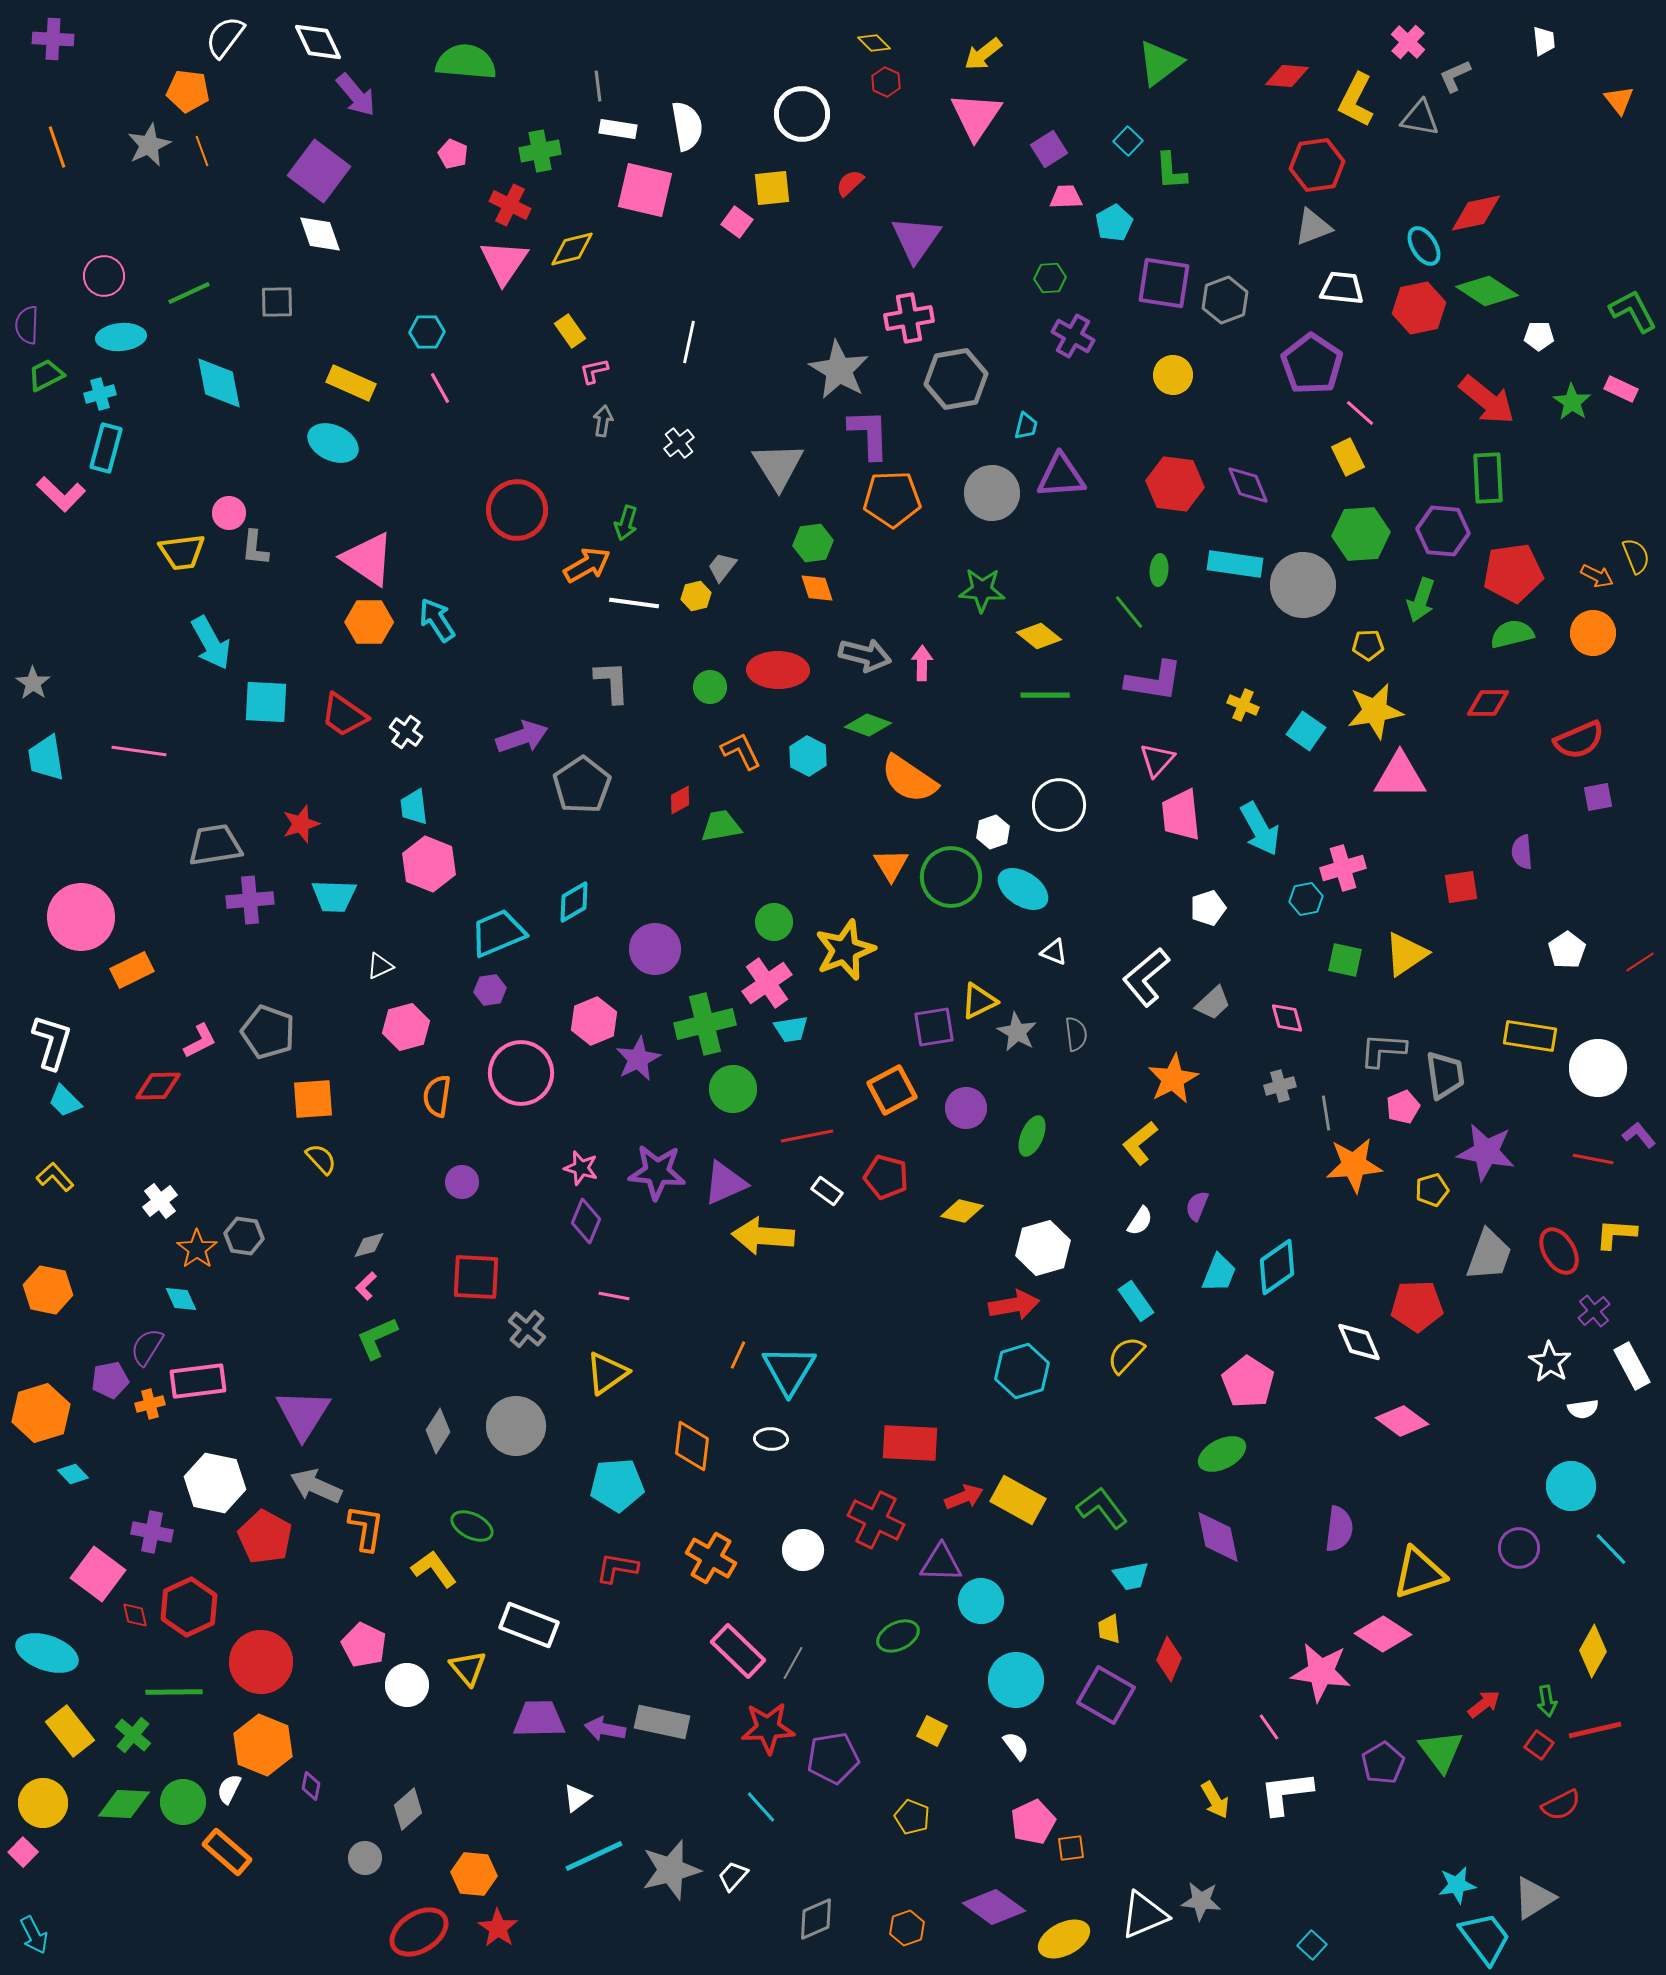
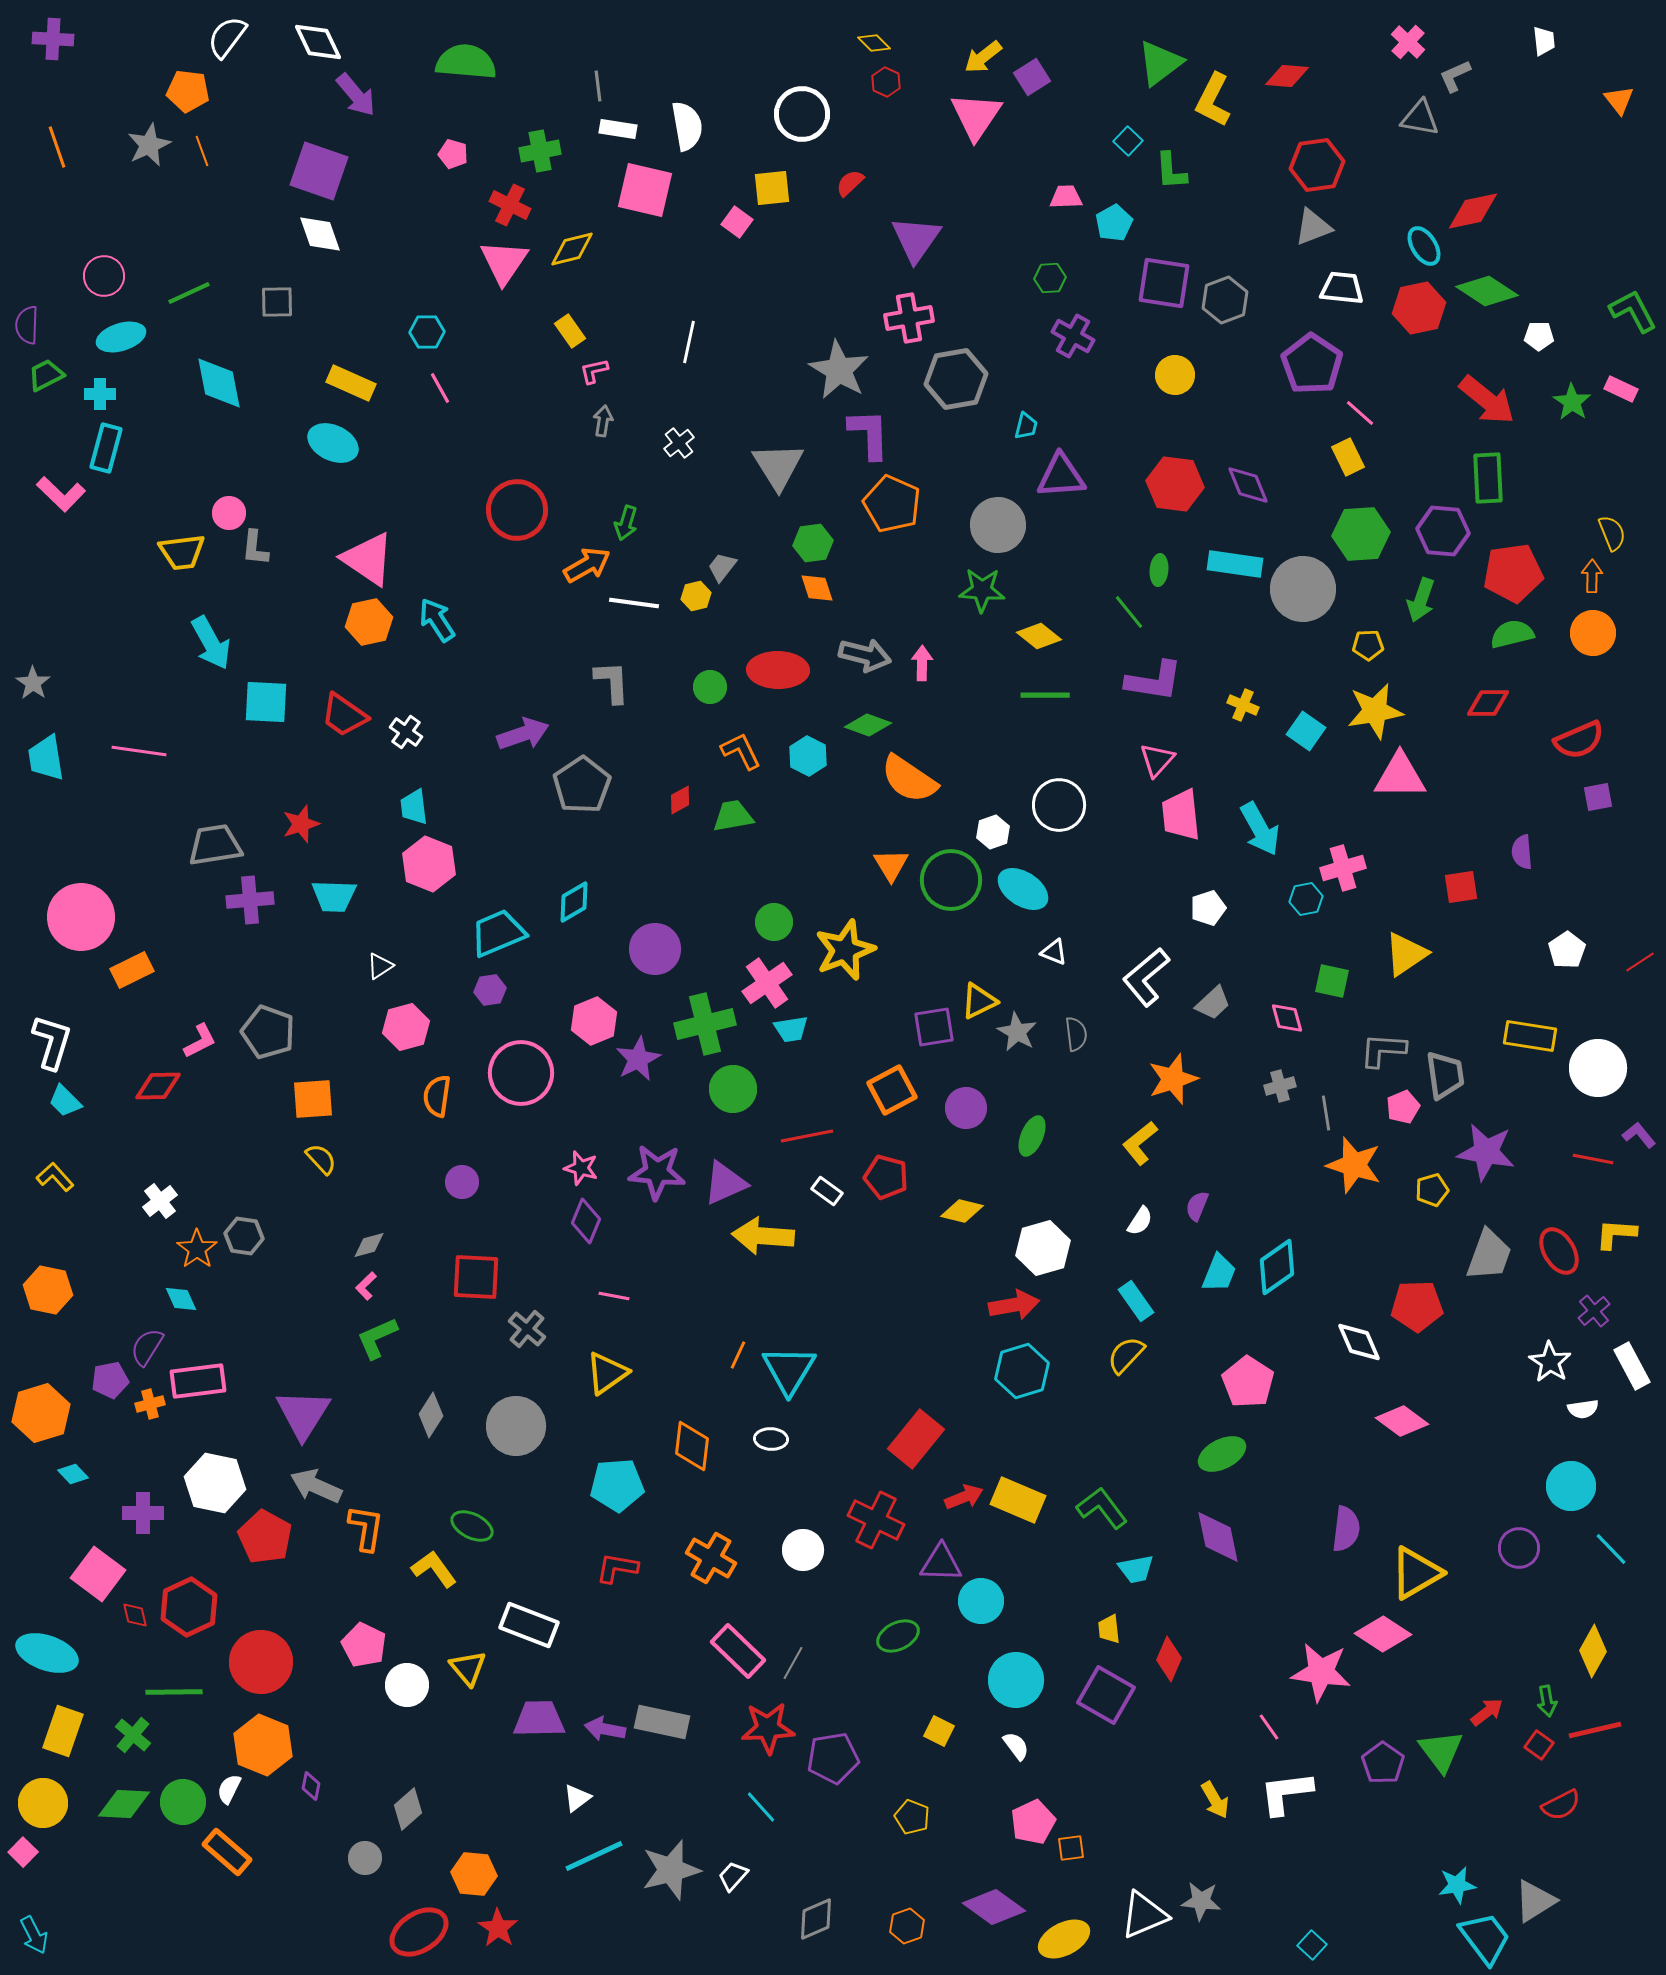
white semicircle at (225, 37): moved 2 px right
yellow arrow at (983, 54): moved 3 px down
yellow L-shape at (1356, 100): moved 143 px left
purple square at (1049, 149): moved 17 px left, 72 px up
pink pentagon at (453, 154): rotated 8 degrees counterclockwise
purple square at (319, 171): rotated 18 degrees counterclockwise
red diamond at (1476, 213): moved 3 px left, 2 px up
cyan ellipse at (121, 337): rotated 12 degrees counterclockwise
yellow circle at (1173, 375): moved 2 px right
cyan cross at (100, 394): rotated 16 degrees clockwise
gray circle at (992, 493): moved 6 px right, 32 px down
orange pentagon at (892, 499): moved 5 px down; rotated 26 degrees clockwise
yellow semicircle at (1636, 556): moved 24 px left, 23 px up
orange arrow at (1597, 576): moved 5 px left; rotated 116 degrees counterclockwise
gray circle at (1303, 585): moved 4 px down
orange hexagon at (369, 622): rotated 12 degrees counterclockwise
purple arrow at (522, 737): moved 1 px right, 3 px up
green trapezoid at (721, 826): moved 12 px right, 10 px up
green circle at (951, 877): moved 3 px down
green square at (1345, 960): moved 13 px left, 21 px down
white triangle at (380, 966): rotated 8 degrees counterclockwise
orange star at (1173, 1079): rotated 9 degrees clockwise
orange star at (1354, 1165): rotated 22 degrees clockwise
gray diamond at (438, 1431): moved 7 px left, 16 px up
red rectangle at (910, 1443): moved 6 px right, 4 px up; rotated 54 degrees counterclockwise
yellow rectangle at (1018, 1500): rotated 6 degrees counterclockwise
purple semicircle at (1339, 1529): moved 7 px right
purple cross at (152, 1532): moved 9 px left, 19 px up; rotated 12 degrees counterclockwise
yellow triangle at (1419, 1573): moved 3 px left; rotated 12 degrees counterclockwise
cyan trapezoid at (1131, 1576): moved 5 px right, 7 px up
red arrow at (1484, 1704): moved 3 px right, 8 px down
yellow rectangle at (70, 1731): moved 7 px left; rotated 57 degrees clockwise
yellow square at (932, 1731): moved 7 px right
purple pentagon at (1383, 1763): rotated 6 degrees counterclockwise
gray triangle at (1534, 1898): moved 1 px right, 3 px down
orange hexagon at (907, 1928): moved 2 px up
